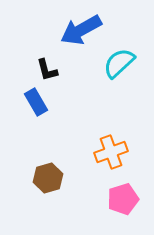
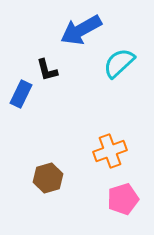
blue rectangle: moved 15 px left, 8 px up; rotated 56 degrees clockwise
orange cross: moved 1 px left, 1 px up
